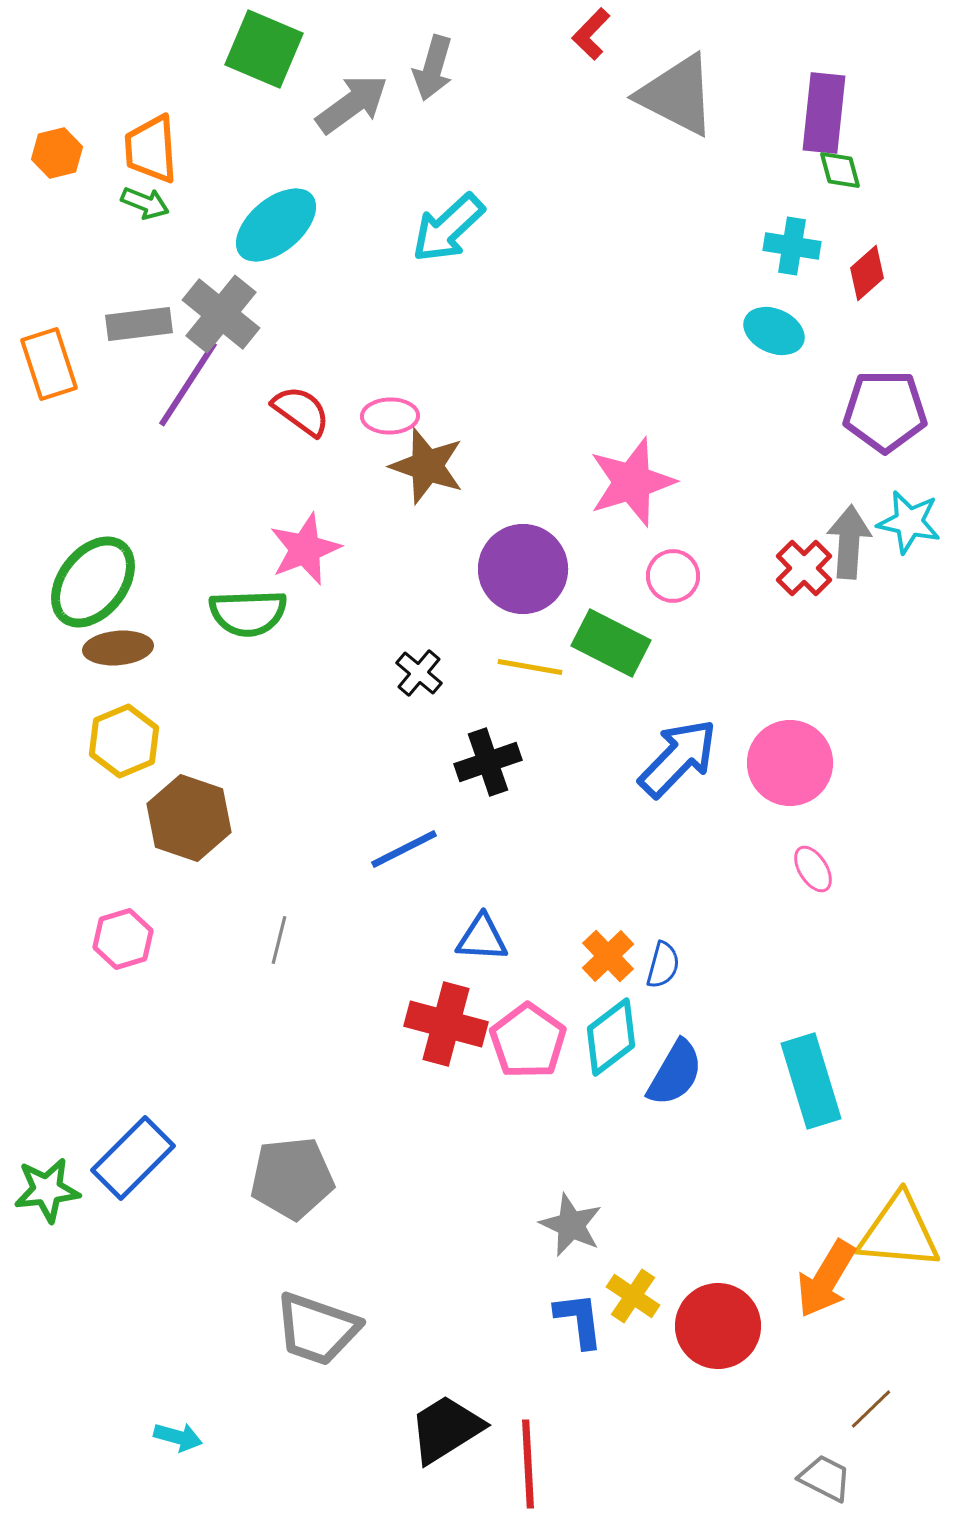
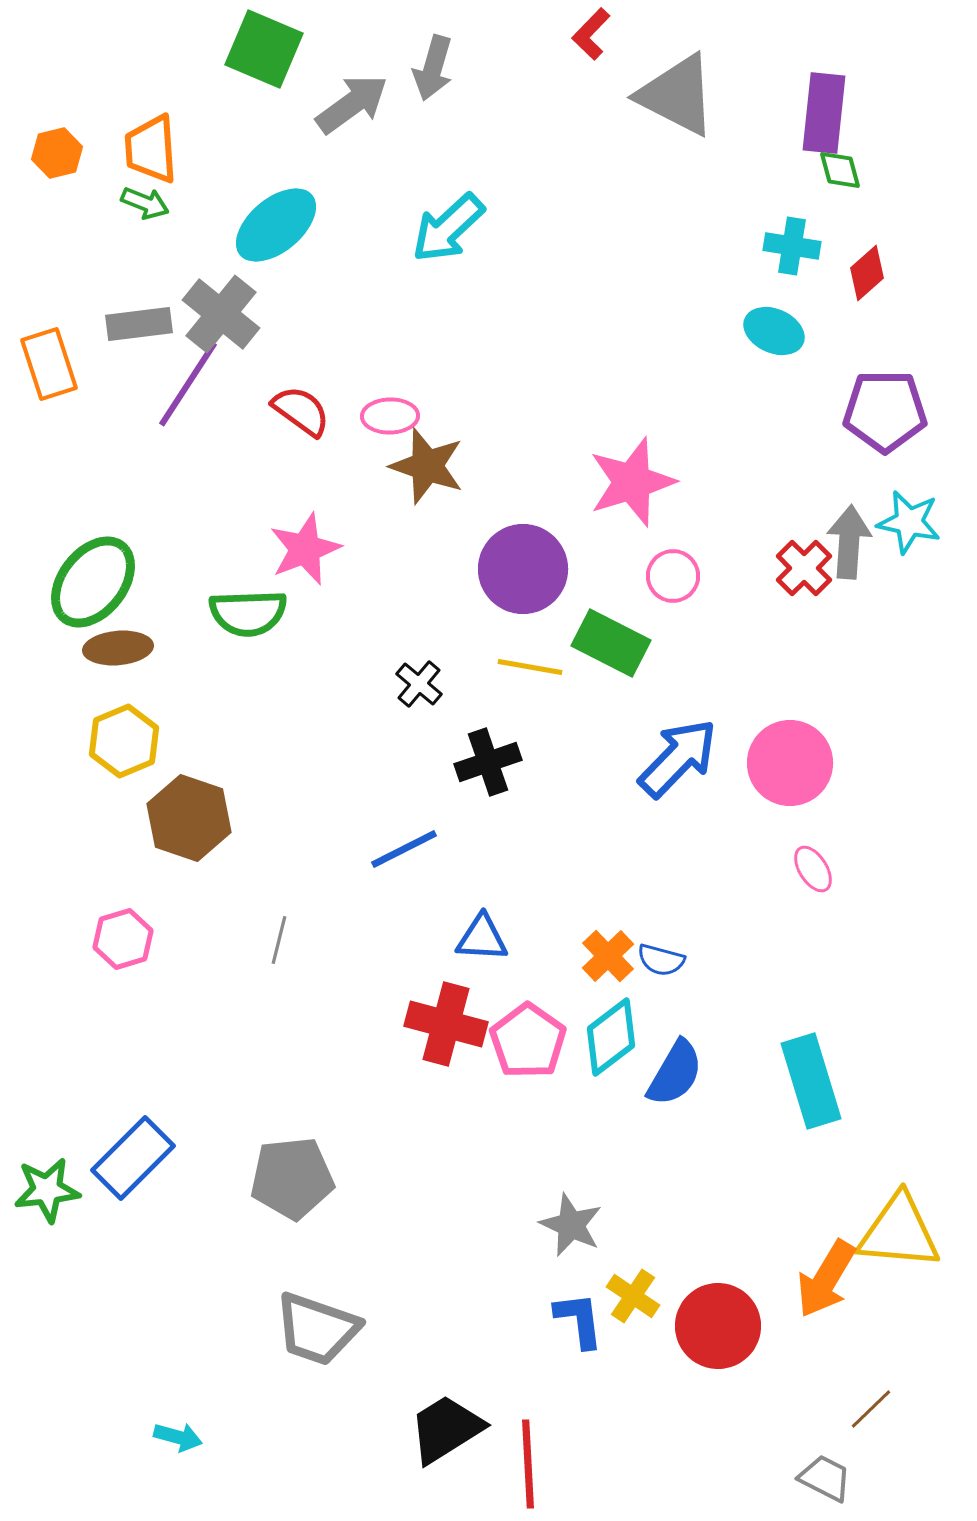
black cross at (419, 673): moved 11 px down
blue semicircle at (663, 965): moved 2 px left, 5 px up; rotated 90 degrees clockwise
